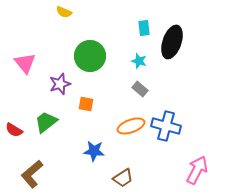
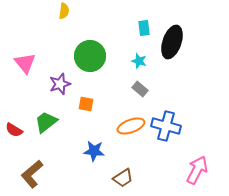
yellow semicircle: moved 1 px up; rotated 105 degrees counterclockwise
